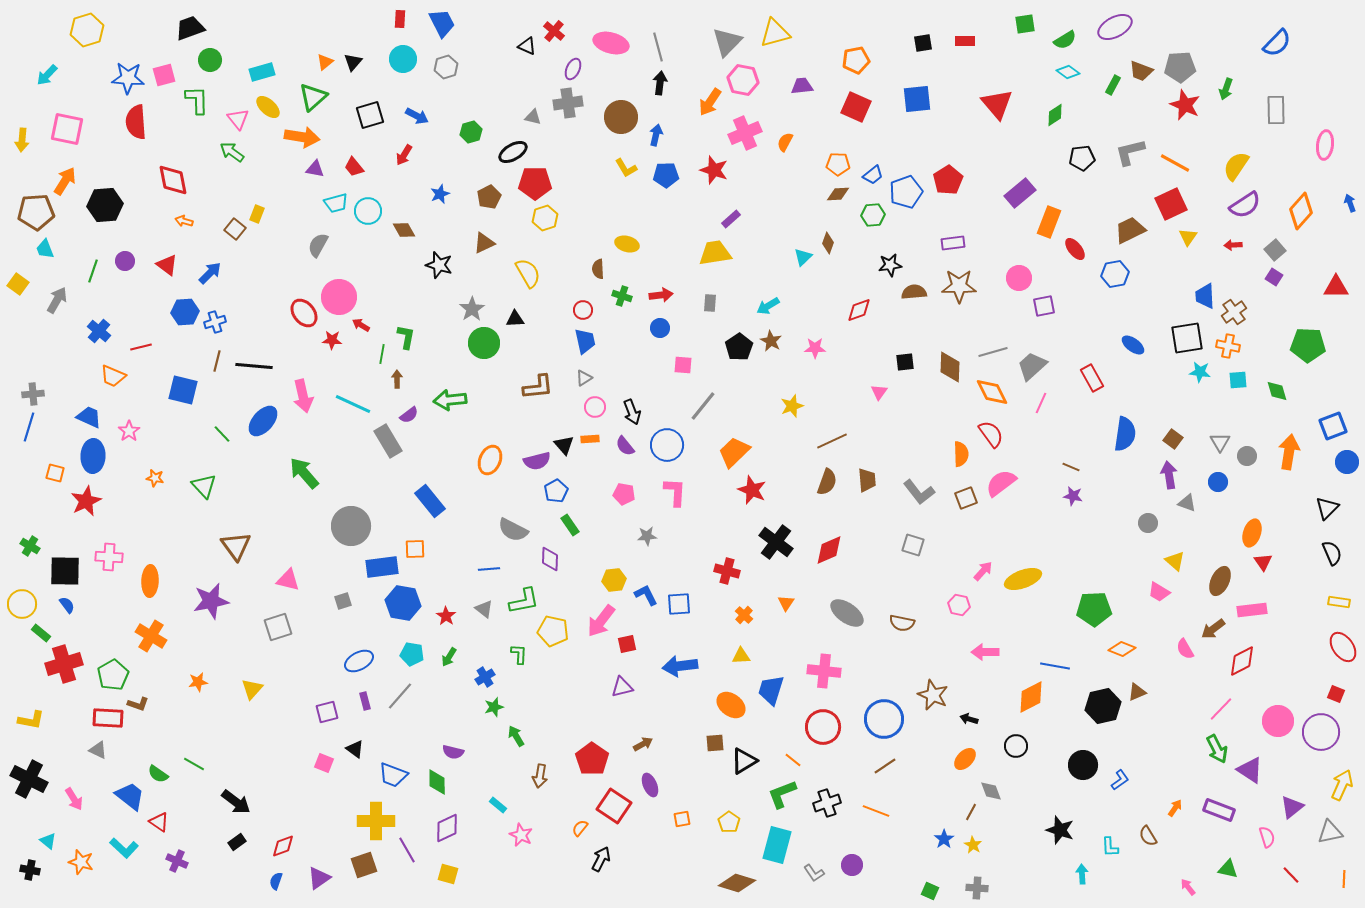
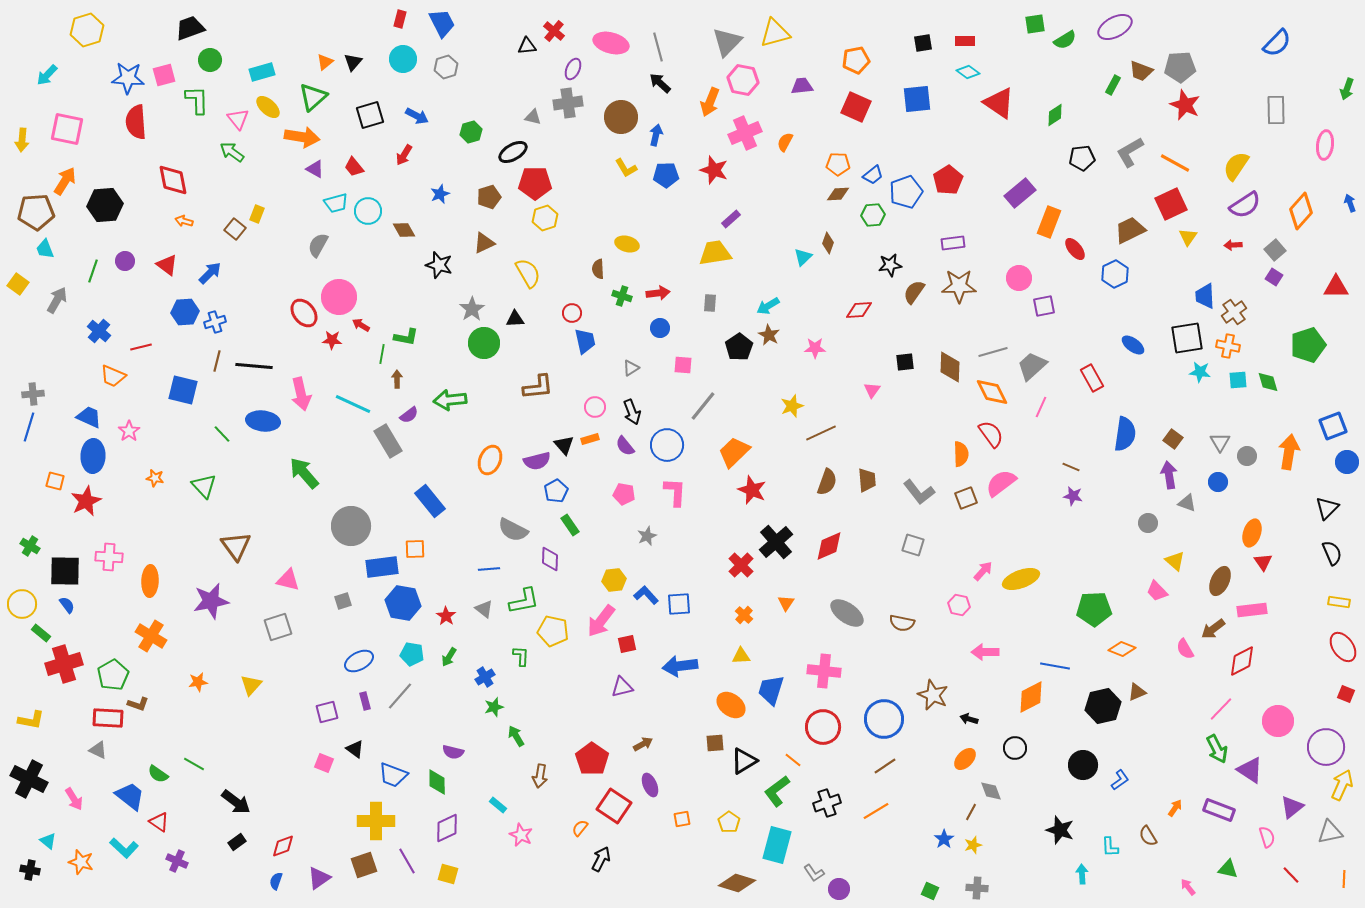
red rectangle at (400, 19): rotated 12 degrees clockwise
green square at (1025, 24): moved 10 px right
black triangle at (527, 46): rotated 30 degrees counterclockwise
cyan diamond at (1068, 72): moved 100 px left
black arrow at (660, 83): rotated 55 degrees counterclockwise
green arrow at (1226, 89): moved 121 px right
orange arrow at (710, 102): rotated 12 degrees counterclockwise
red triangle at (997, 104): moved 2 px right, 1 px up; rotated 16 degrees counterclockwise
gray L-shape at (1130, 152): rotated 16 degrees counterclockwise
purple triangle at (315, 169): rotated 18 degrees clockwise
brown pentagon at (489, 197): rotated 10 degrees clockwise
blue hexagon at (1115, 274): rotated 16 degrees counterclockwise
brown semicircle at (914, 292): rotated 50 degrees counterclockwise
red arrow at (661, 295): moved 3 px left, 2 px up
red circle at (583, 310): moved 11 px left, 3 px down
red diamond at (859, 310): rotated 16 degrees clockwise
green L-shape at (406, 337): rotated 90 degrees clockwise
brown star at (771, 341): moved 2 px left, 6 px up
green pentagon at (1308, 345): rotated 20 degrees counterclockwise
gray triangle at (584, 378): moved 47 px right, 10 px up
green diamond at (1277, 391): moved 9 px left, 9 px up
pink triangle at (879, 392): moved 7 px left, 2 px up
pink arrow at (303, 396): moved 2 px left, 2 px up
pink line at (1041, 403): moved 4 px down
blue ellipse at (263, 421): rotated 56 degrees clockwise
orange rectangle at (590, 439): rotated 12 degrees counterclockwise
brown line at (832, 441): moved 11 px left, 8 px up
orange square at (55, 473): moved 8 px down
gray star at (647, 536): rotated 18 degrees counterclockwise
black cross at (776, 542): rotated 12 degrees clockwise
red diamond at (829, 550): moved 4 px up
red cross at (727, 571): moved 14 px right, 6 px up; rotated 30 degrees clockwise
yellow ellipse at (1023, 579): moved 2 px left
pink trapezoid at (1159, 592): moved 2 px left, 1 px up; rotated 15 degrees clockwise
blue L-shape at (646, 595): rotated 15 degrees counterclockwise
green L-shape at (519, 654): moved 2 px right, 2 px down
yellow triangle at (252, 689): moved 1 px left, 4 px up
red square at (1336, 694): moved 10 px right
purple circle at (1321, 732): moved 5 px right, 15 px down
black circle at (1016, 746): moved 1 px left, 2 px down
green L-shape at (782, 794): moved 5 px left, 3 px up; rotated 16 degrees counterclockwise
orange line at (876, 811): rotated 52 degrees counterclockwise
yellow star at (973, 845): rotated 24 degrees clockwise
purple line at (407, 850): moved 11 px down
purple circle at (852, 865): moved 13 px left, 24 px down
